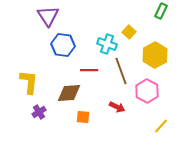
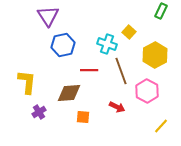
blue hexagon: rotated 20 degrees counterclockwise
yellow L-shape: moved 2 px left
